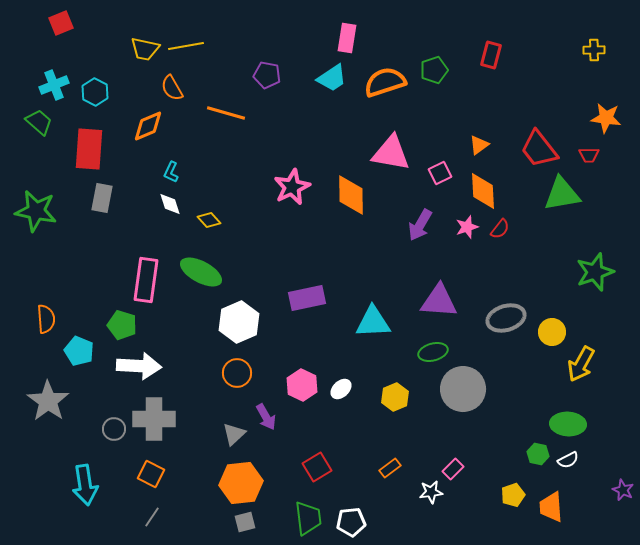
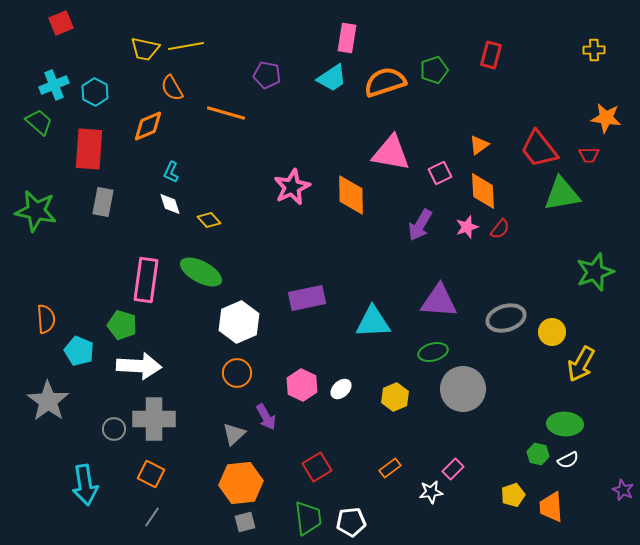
gray rectangle at (102, 198): moved 1 px right, 4 px down
green ellipse at (568, 424): moved 3 px left
